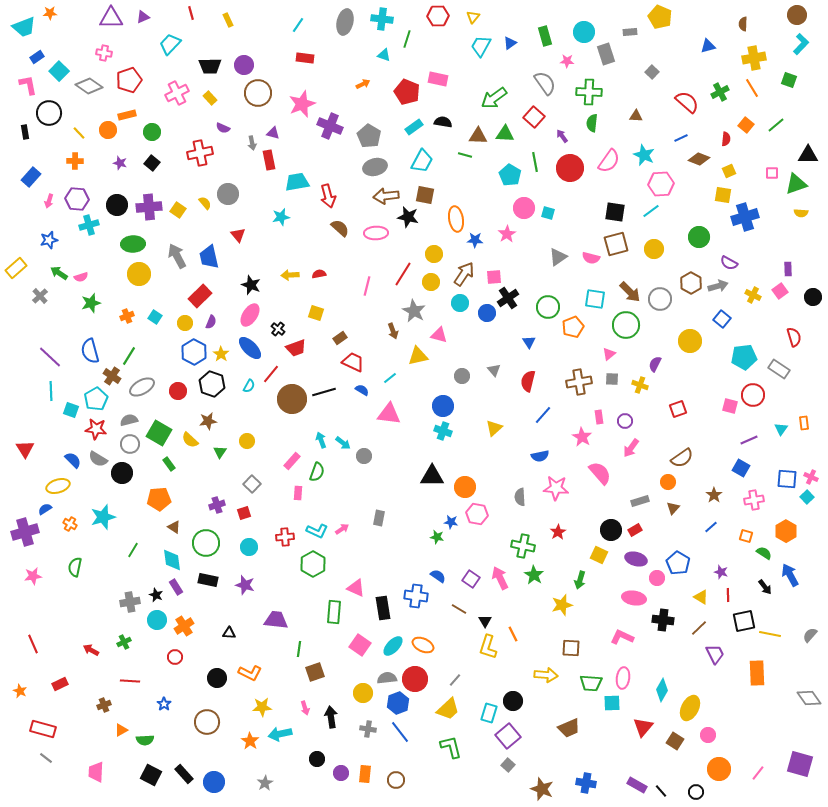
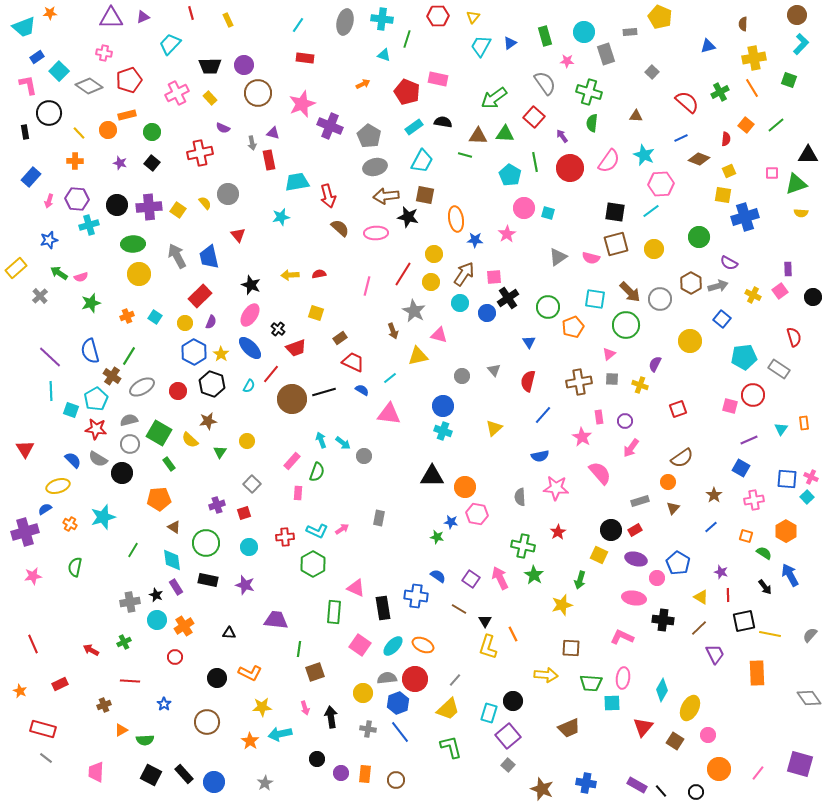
green cross at (589, 92): rotated 15 degrees clockwise
